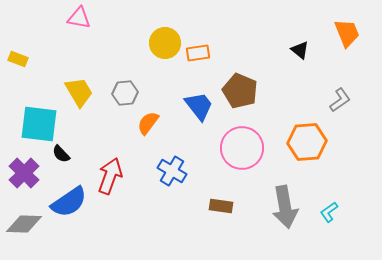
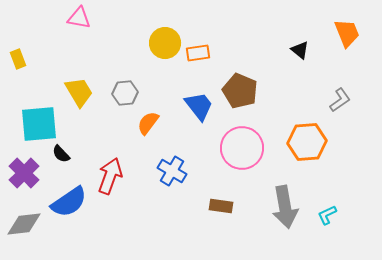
yellow rectangle: rotated 48 degrees clockwise
cyan square: rotated 12 degrees counterclockwise
cyan L-shape: moved 2 px left, 3 px down; rotated 10 degrees clockwise
gray diamond: rotated 9 degrees counterclockwise
